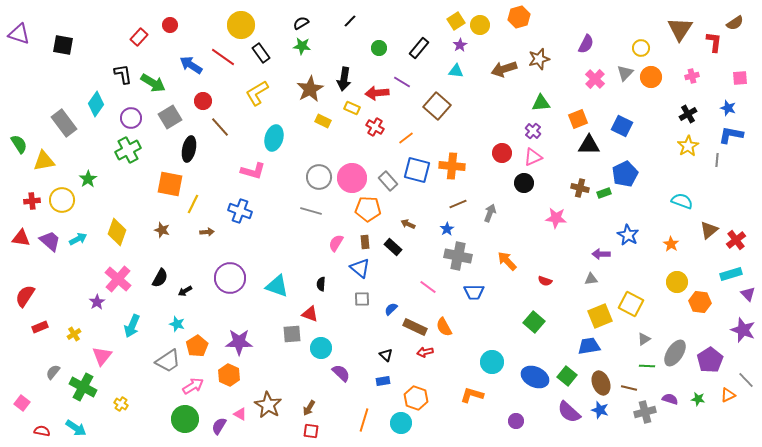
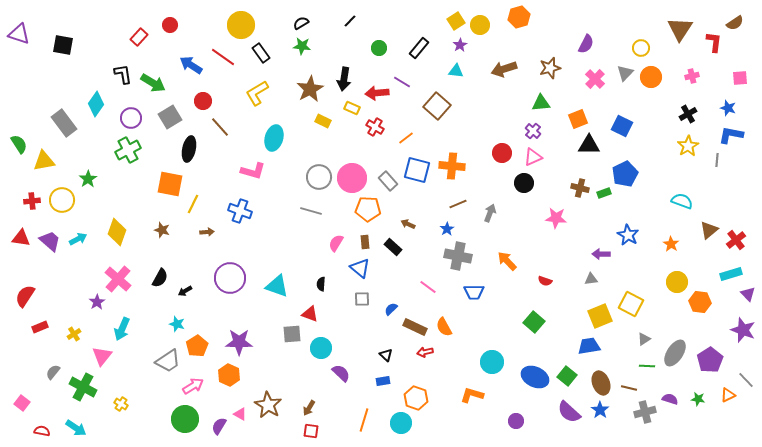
brown star at (539, 59): moved 11 px right, 9 px down
cyan arrow at (132, 326): moved 10 px left, 3 px down
blue star at (600, 410): rotated 18 degrees clockwise
